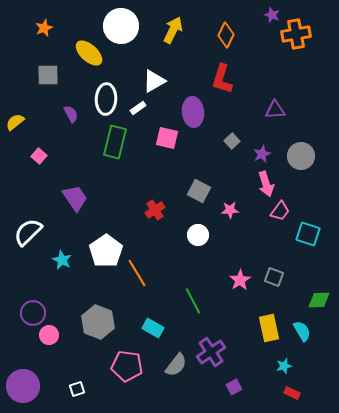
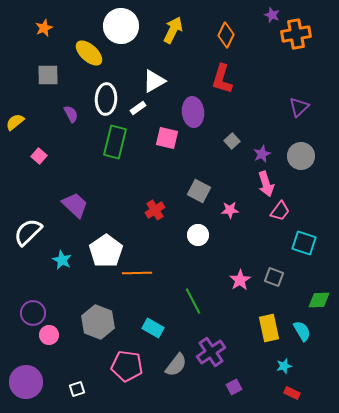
purple triangle at (275, 110): moved 24 px right, 3 px up; rotated 40 degrees counterclockwise
purple trapezoid at (75, 198): moved 7 px down; rotated 12 degrees counterclockwise
cyan square at (308, 234): moved 4 px left, 9 px down
orange line at (137, 273): rotated 60 degrees counterclockwise
purple circle at (23, 386): moved 3 px right, 4 px up
